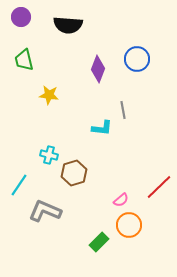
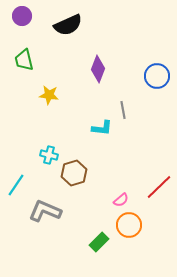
purple circle: moved 1 px right, 1 px up
black semicircle: rotated 28 degrees counterclockwise
blue circle: moved 20 px right, 17 px down
cyan line: moved 3 px left
